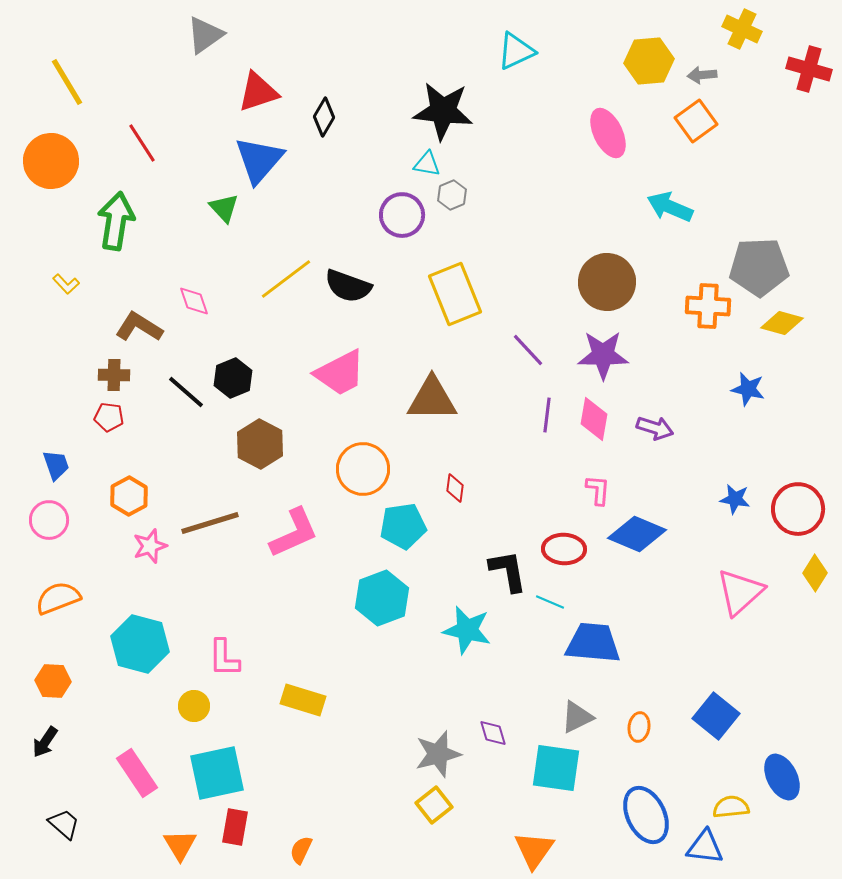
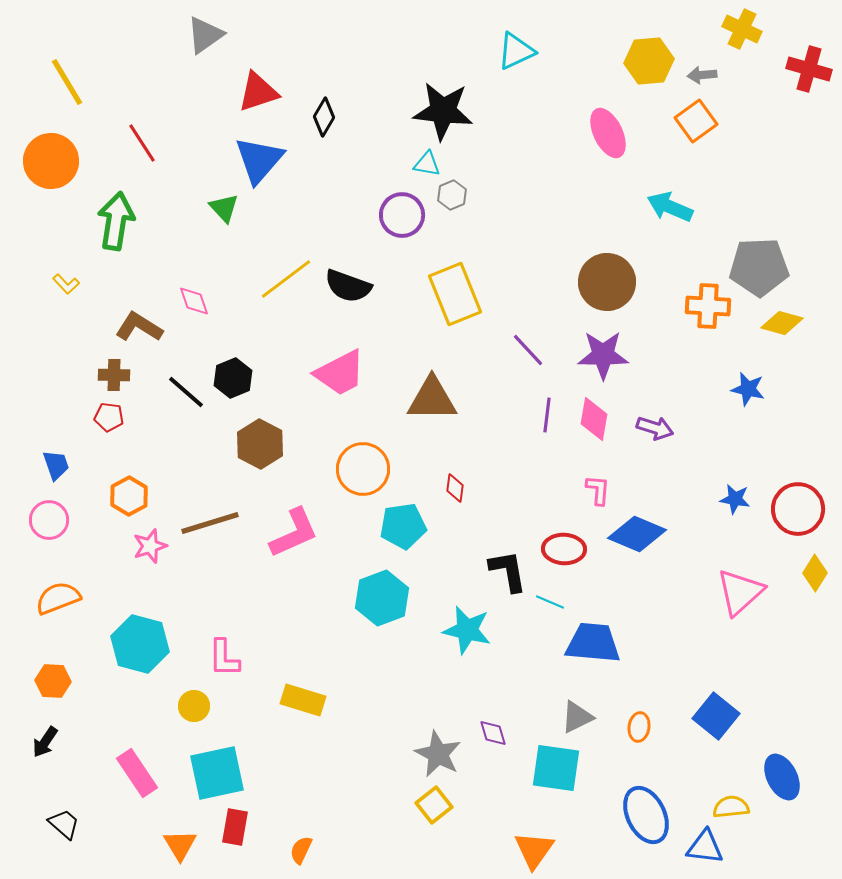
gray star at (438, 754): rotated 30 degrees counterclockwise
